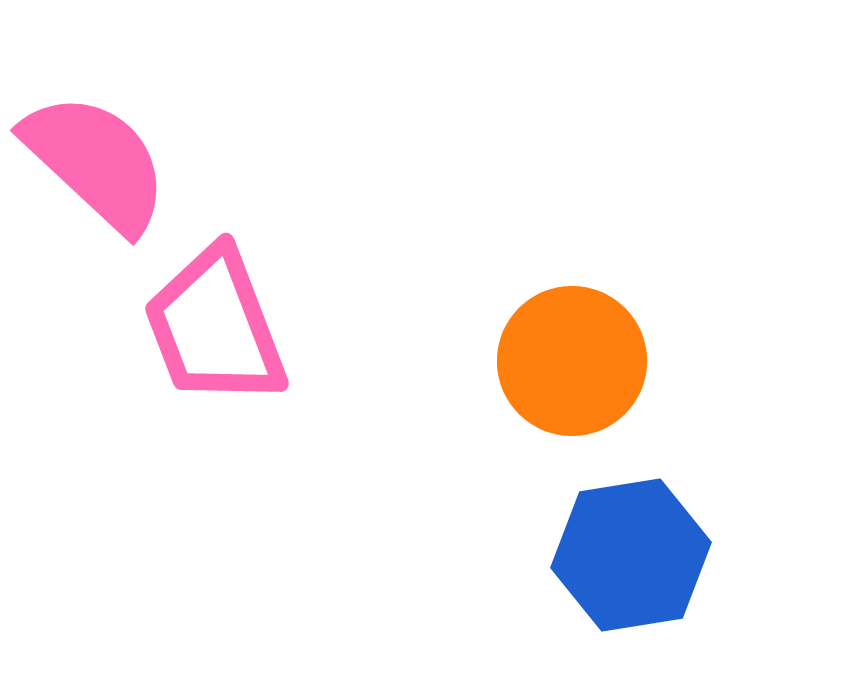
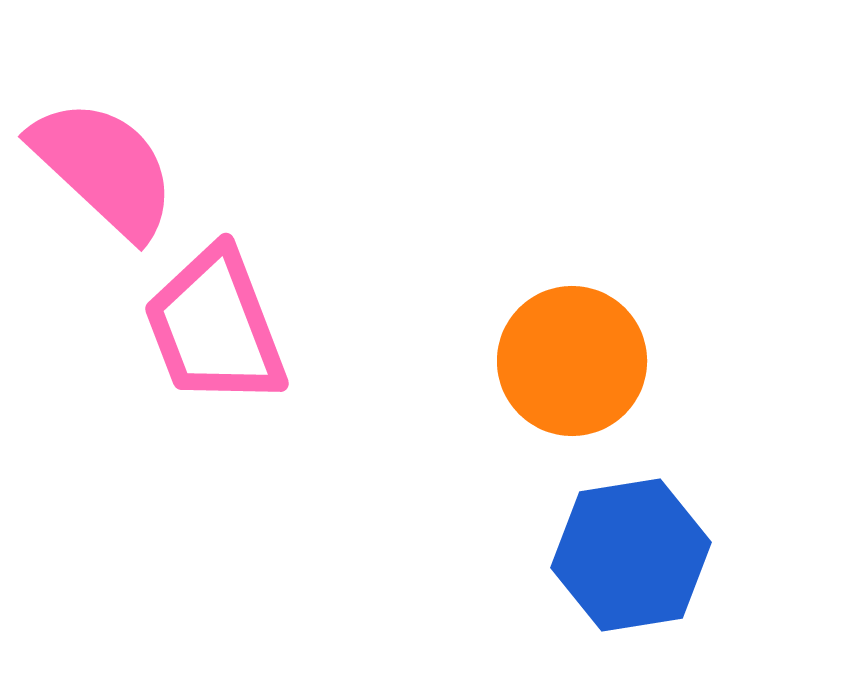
pink semicircle: moved 8 px right, 6 px down
